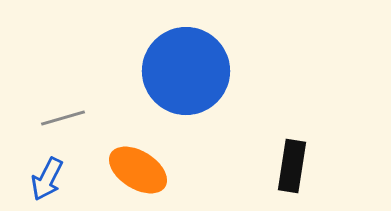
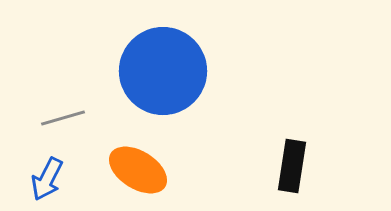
blue circle: moved 23 px left
